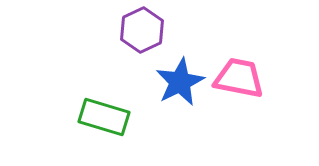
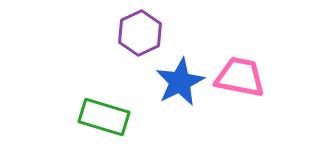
purple hexagon: moved 2 px left, 3 px down
pink trapezoid: moved 1 px right, 1 px up
